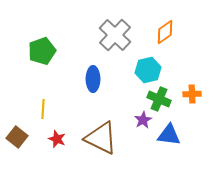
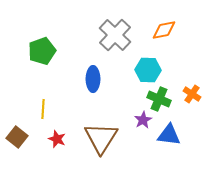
orange diamond: moved 1 px left, 2 px up; rotated 25 degrees clockwise
cyan hexagon: rotated 15 degrees clockwise
orange cross: rotated 36 degrees clockwise
brown triangle: rotated 36 degrees clockwise
